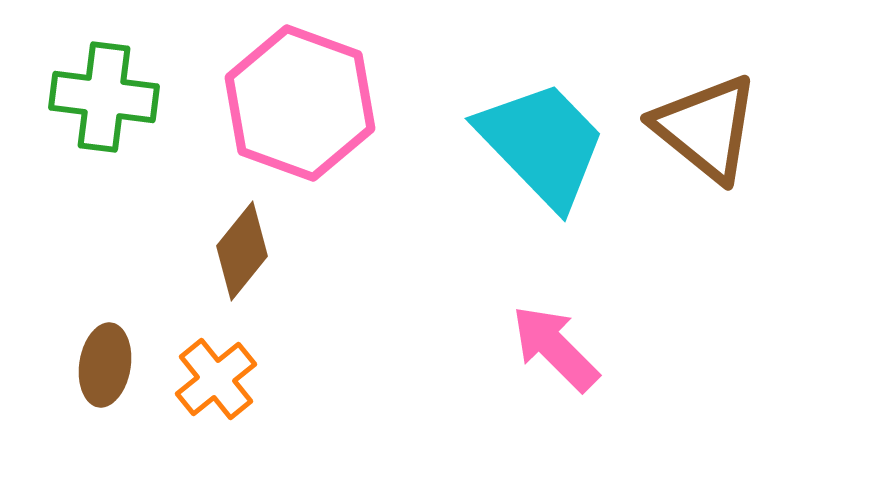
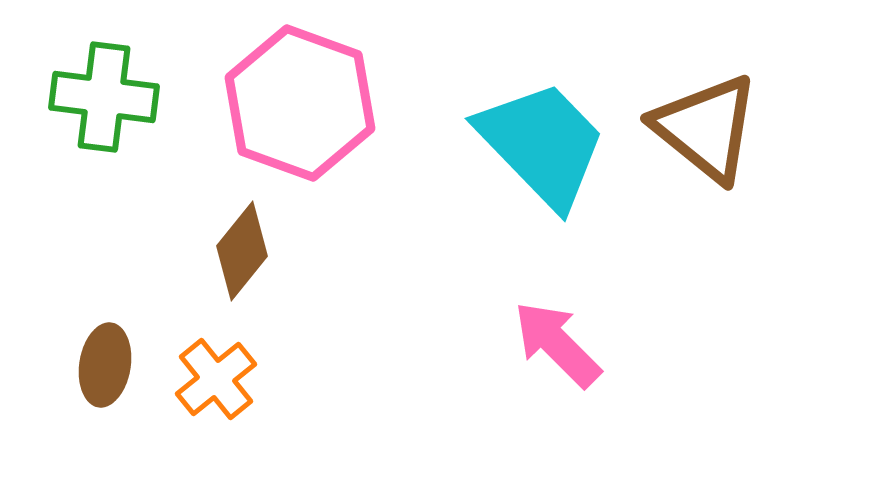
pink arrow: moved 2 px right, 4 px up
